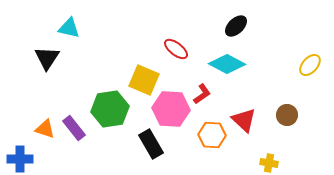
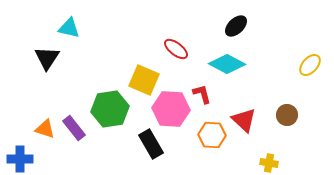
red L-shape: rotated 70 degrees counterclockwise
